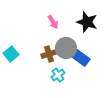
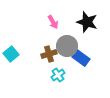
gray circle: moved 1 px right, 2 px up
